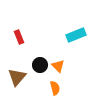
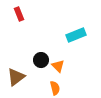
red rectangle: moved 23 px up
black circle: moved 1 px right, 5 px up
brown triangle: moved 1 px left; rotated 12 degrees clockwise
